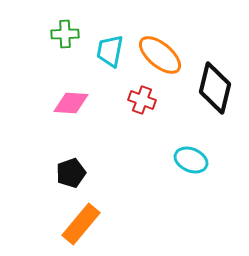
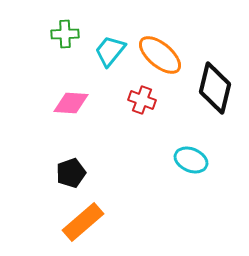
cyan trapezoid: rotated 28 degrees clockwise
orange rectangle: moved 2 px right, 2 px up; rotated 9 degrees clockwise
